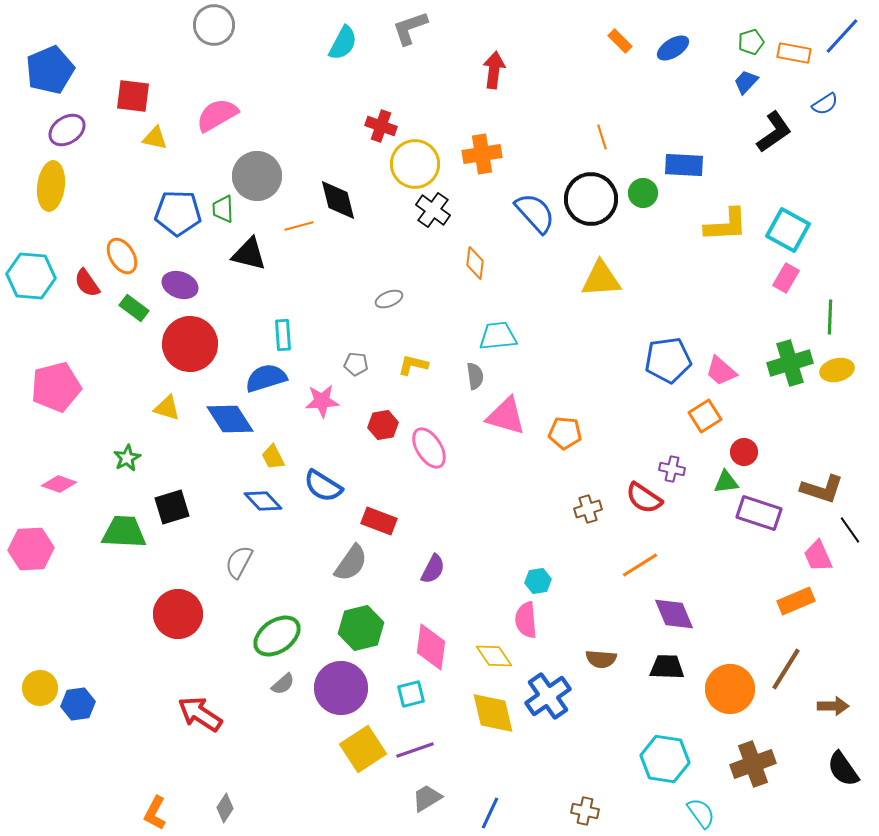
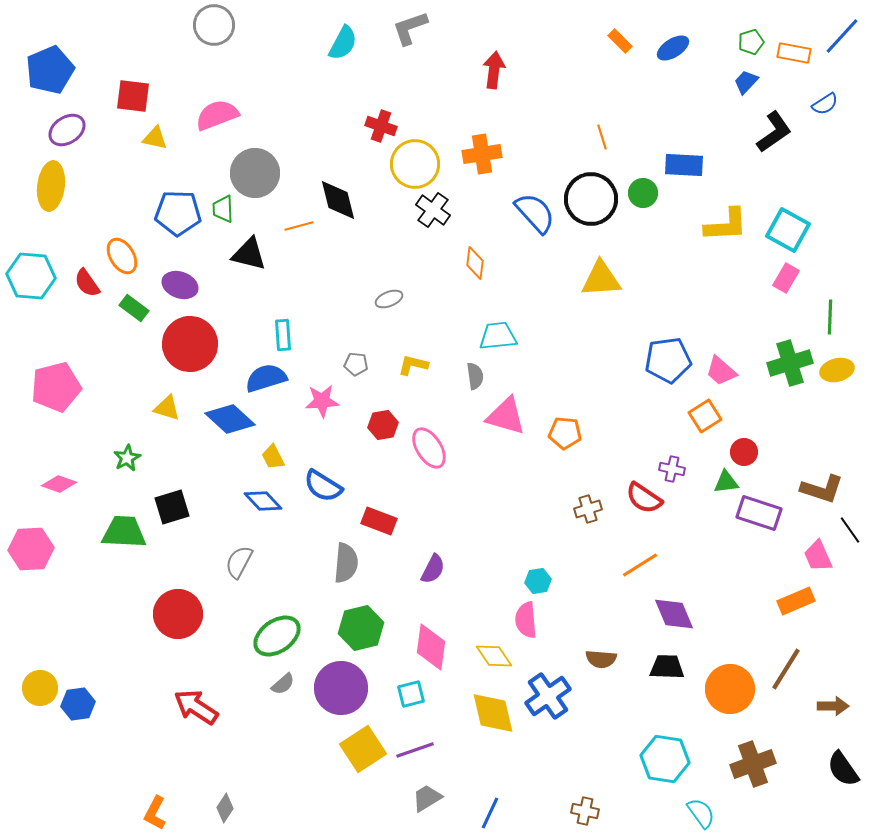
pink semicircle at (217, 115): rotated 9 degrees clockwise
gray circle at (257, 176): moved 2 px left, 3 px up
blue diamond at (230, 419): rotated 15 degrees counterclockwise
gray semicircle at (351, 563): moved 5 px left; rotated 30 degrees counterclockwise
red arrow at (200, 714): moved 4 px left, 7 px up
